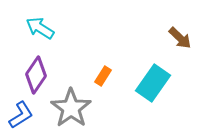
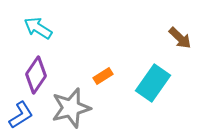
cyan arrow: moved 2 px left
orange rectangle: rotated 24 degrees clockwise
gray star: rotated 21 degrees clockwise
